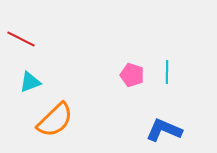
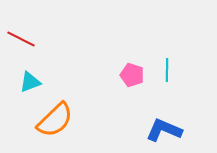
cyan line: moved 2 px up
